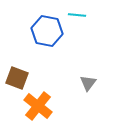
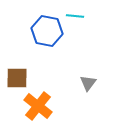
cyan line: moved 2 px left, 1 px down
brown square: rotated 20 degrees counterclockwise
